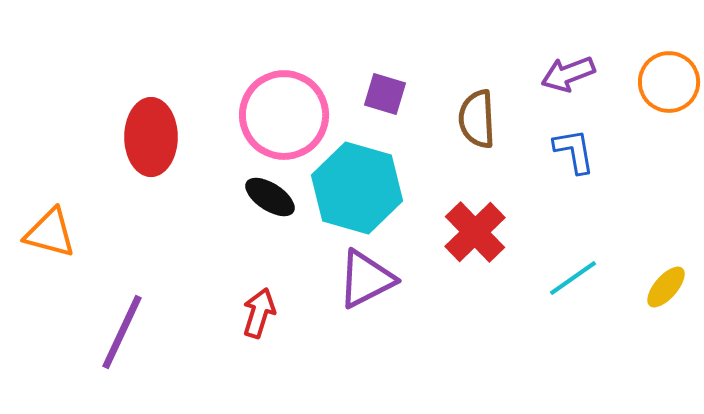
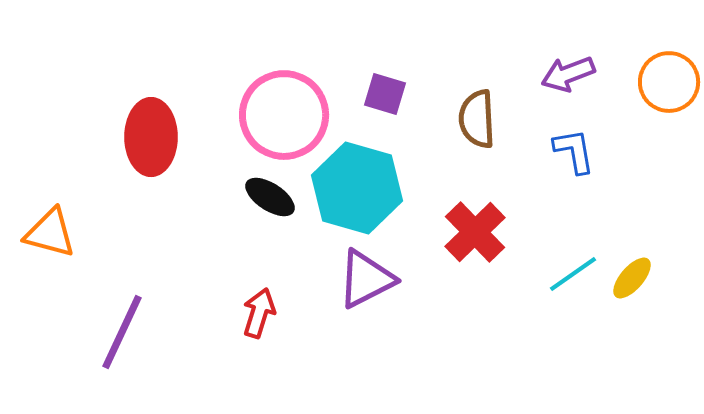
cyan line: moved 4 px up
yellow ellipse: moved 34 px left, 9 px up
